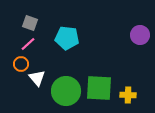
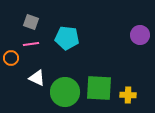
gray square: moved 1 px right, 1 px up
pink line: moved 3 px right; rotated 35 degrees clockwise
orange circle: moved 10 px left, 6 px up
white triangle: rotated 24 degrees counterclockwise
green circle: moved 1 px left, 1 px down
